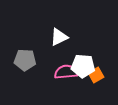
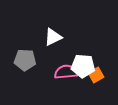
white triangle: moved 6 px left
